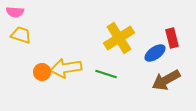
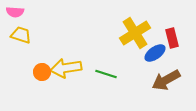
yellow cross: moved 16 px right, 5 px up
